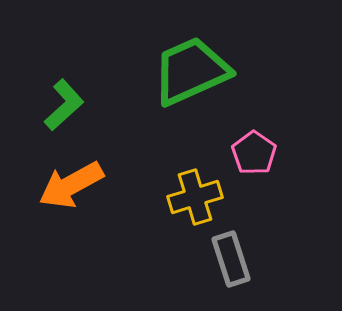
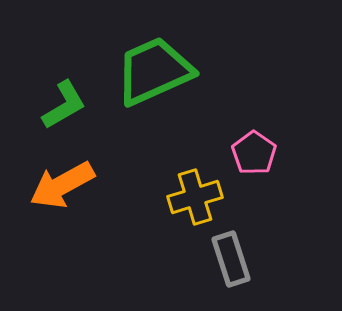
green trapezoid: moved 37 px left
green L-shape: rotated 12 degrees clockwise
orange arrow: moved 9 px left
